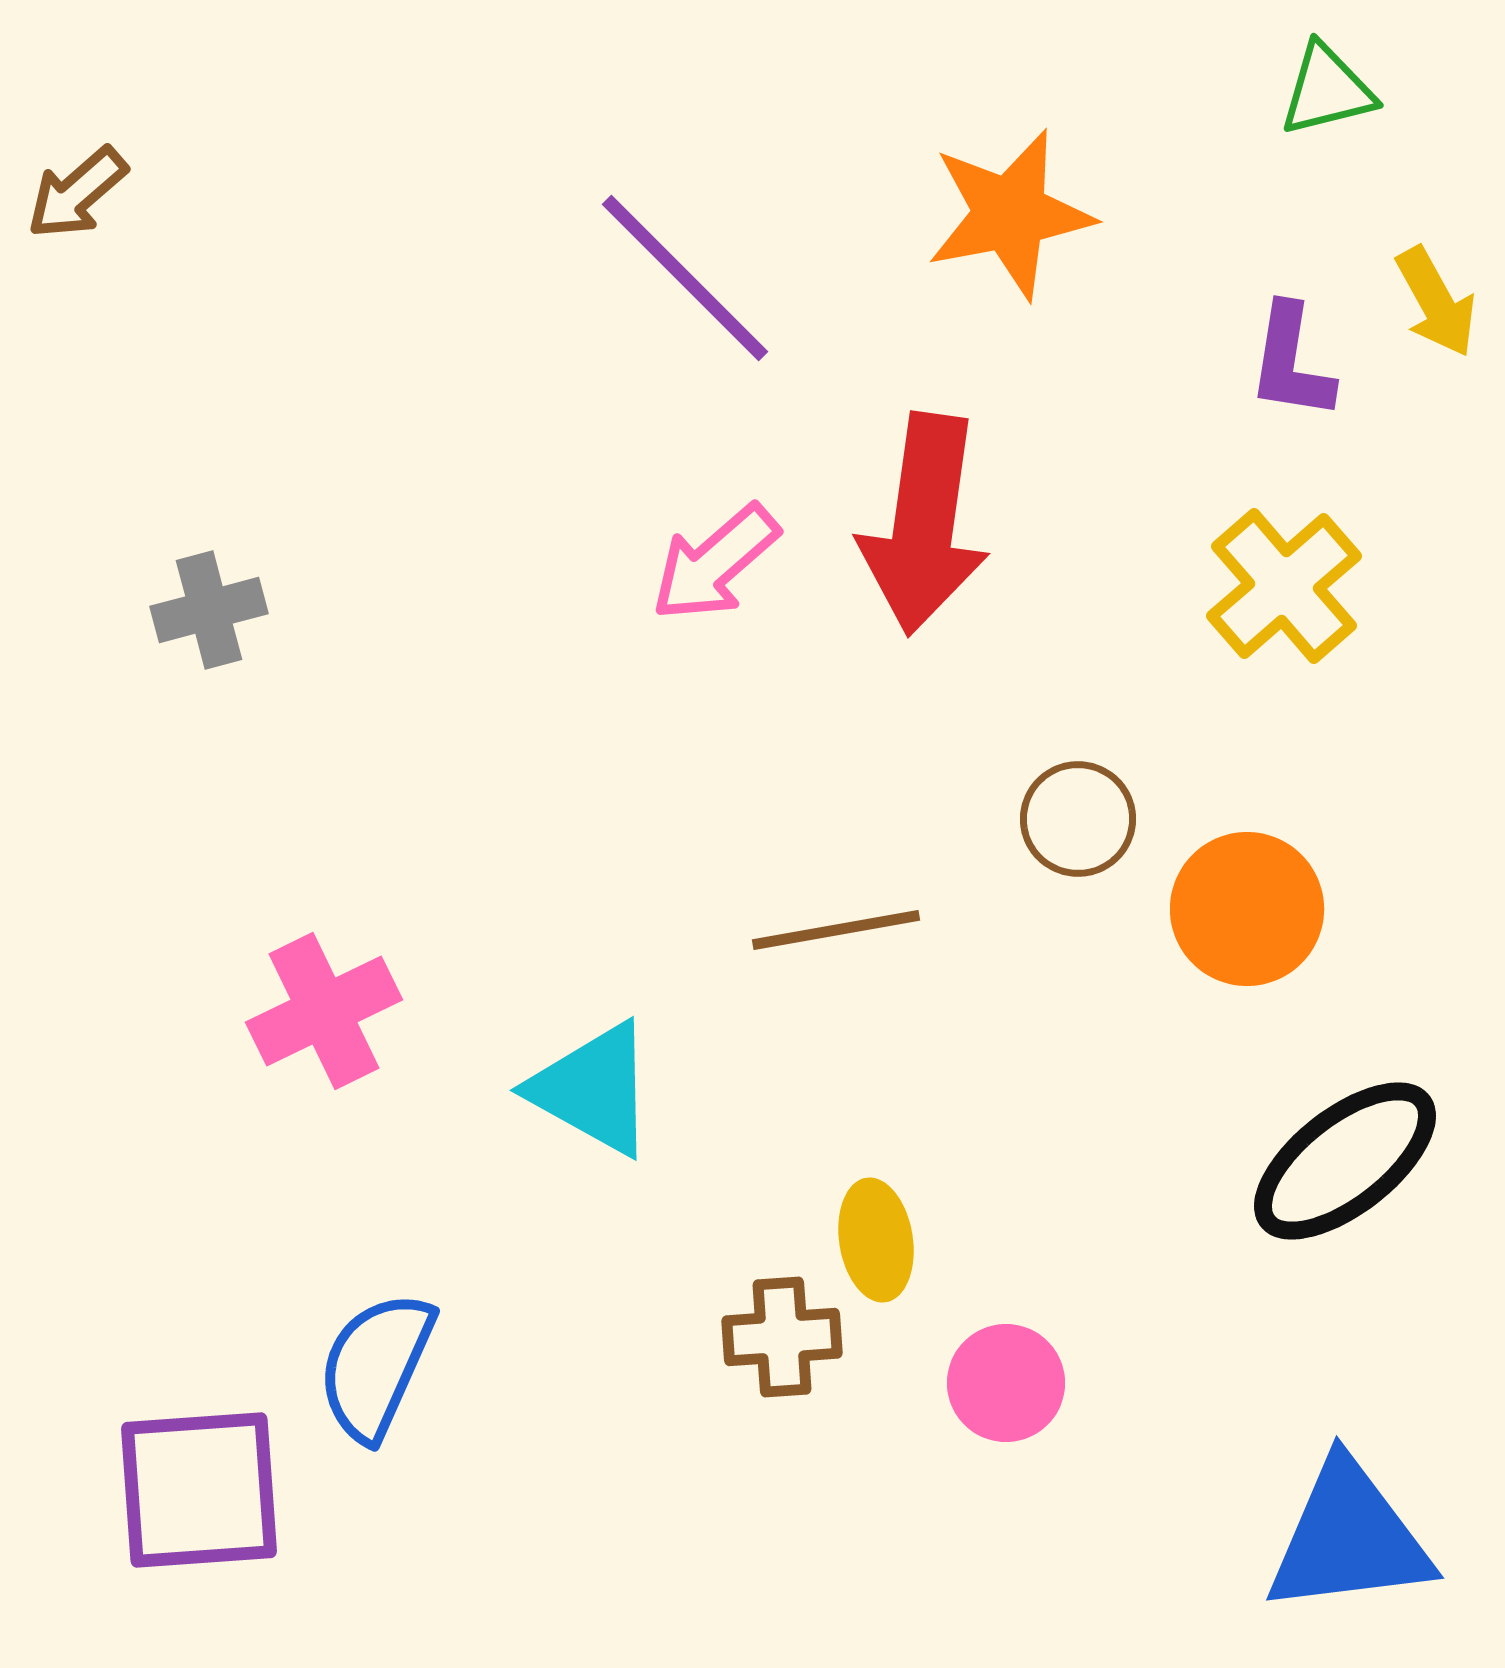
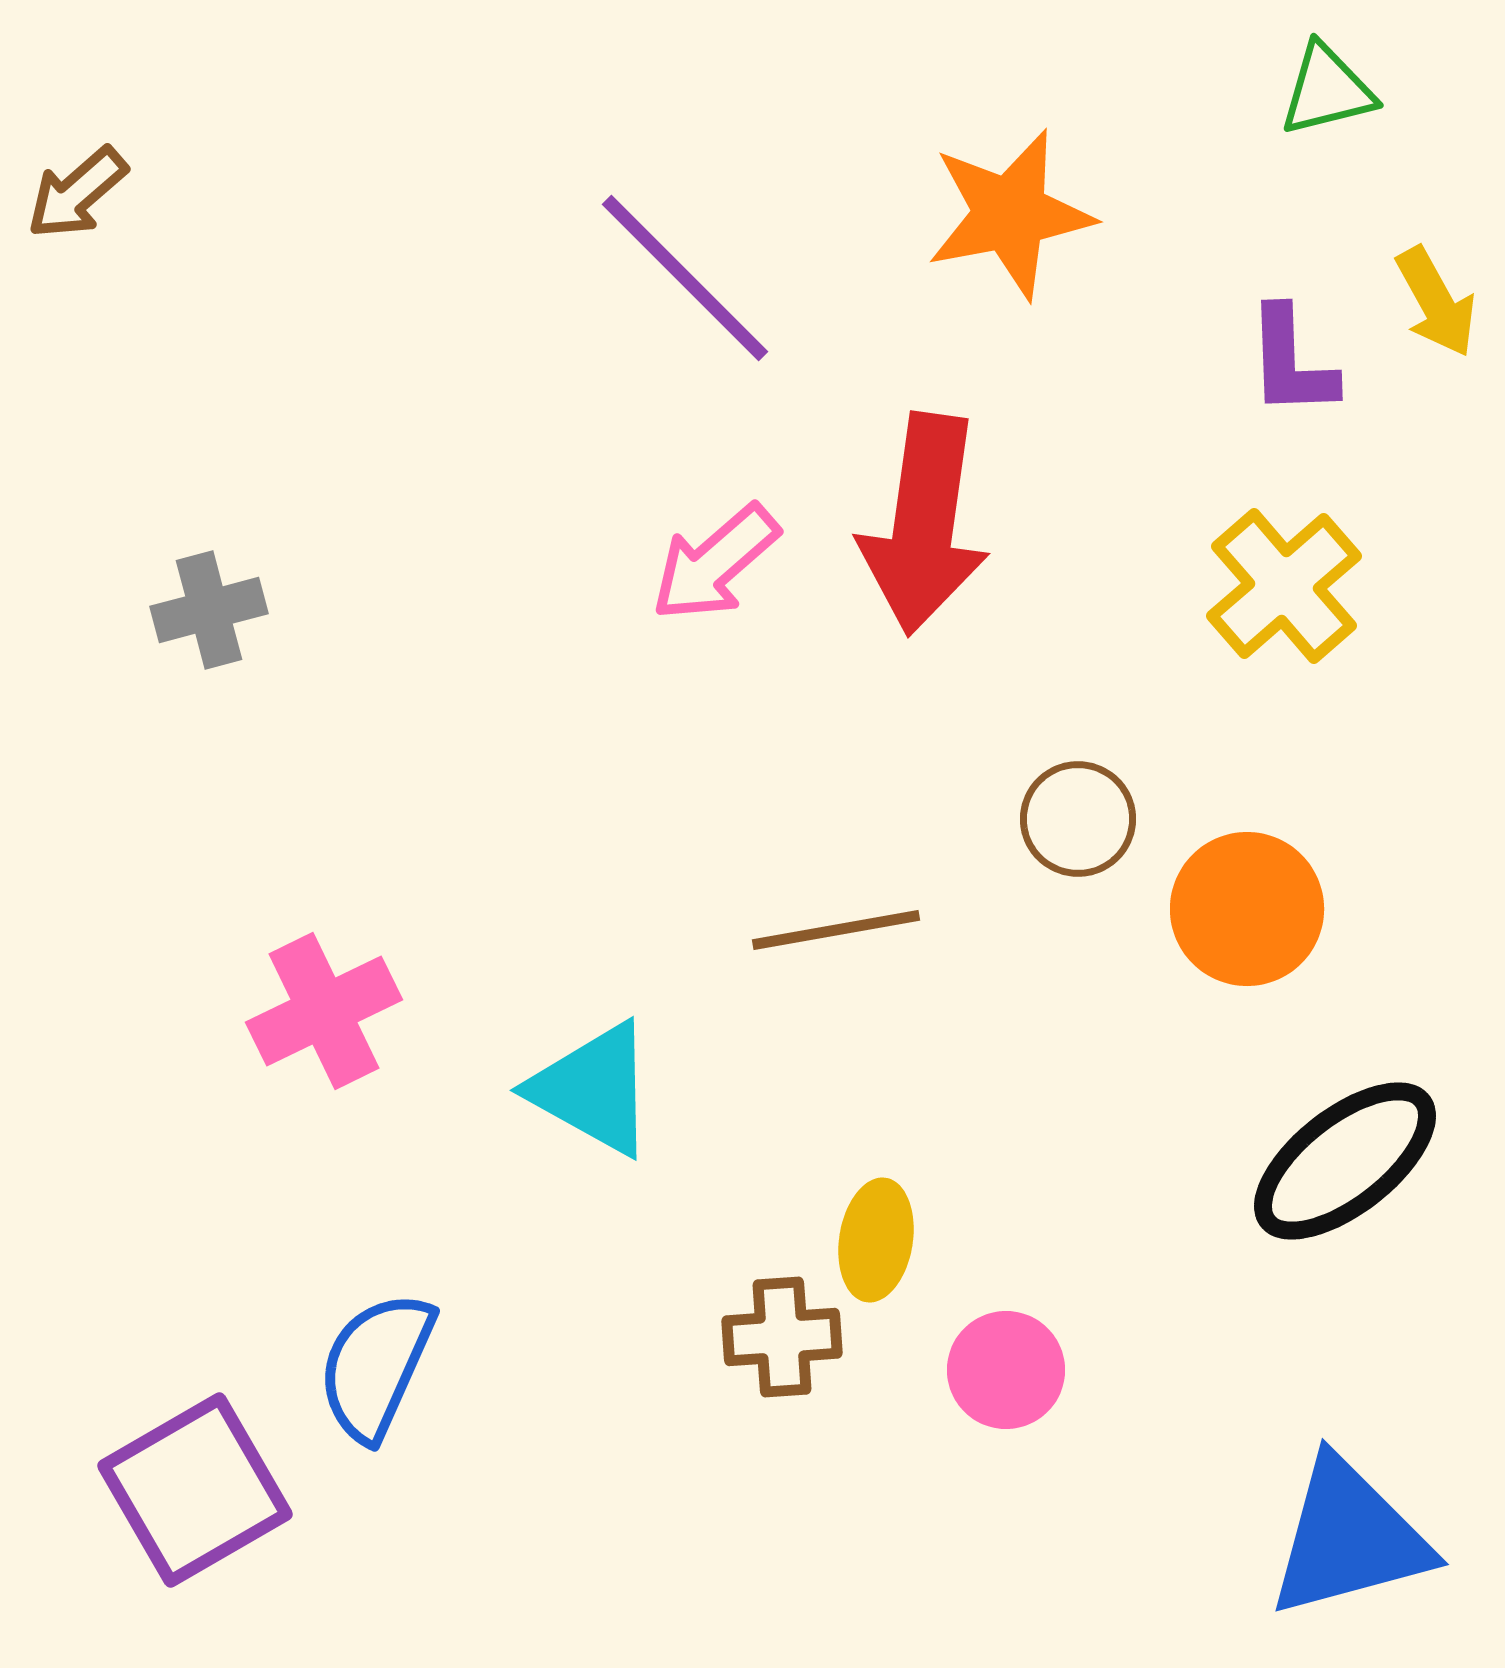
purple L-shape: rotated 11 degrees counterclockwise
yellow ellipse: rotated 18 degrees clockwise
pink circle: moved 13 px up
purple square: moved 4 px left; rotated 26 degrees counterclockwise
blue triangle: rotated 8 degrees counterclockwise
